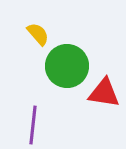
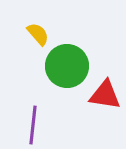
red triangle: moved 1 px right, 2 px down
